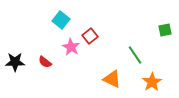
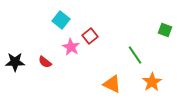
green square: rotated 32 degrees clockwise
orange triangle: moved 5 px down
